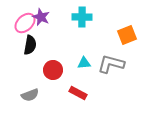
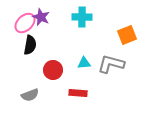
red rectangle: rotated 24 degrees counterclockwise
